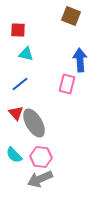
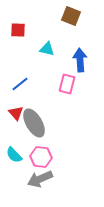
cyan triangle: moved 21 px right, 5 px up
